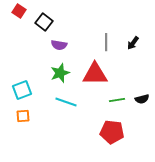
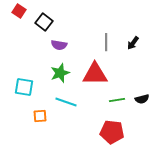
cyan square: moved 2 px right, 3 px up; rotated 30 degrees clockwise
orange square: moved 17 px right
